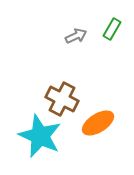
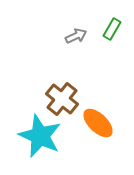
brown cross: rotated 12 degrees clockwise
orange ellipse: rotated 76 degrees clockwise
